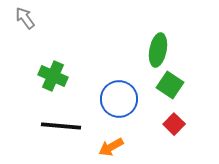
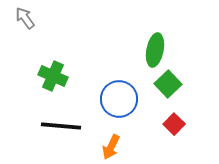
green ellipse: moved 3 px left
green square: moved 2 px left, 1 px up; rotated 12 degrees clockwise
orange arrow: rotated 35 degrees counterclockwise
